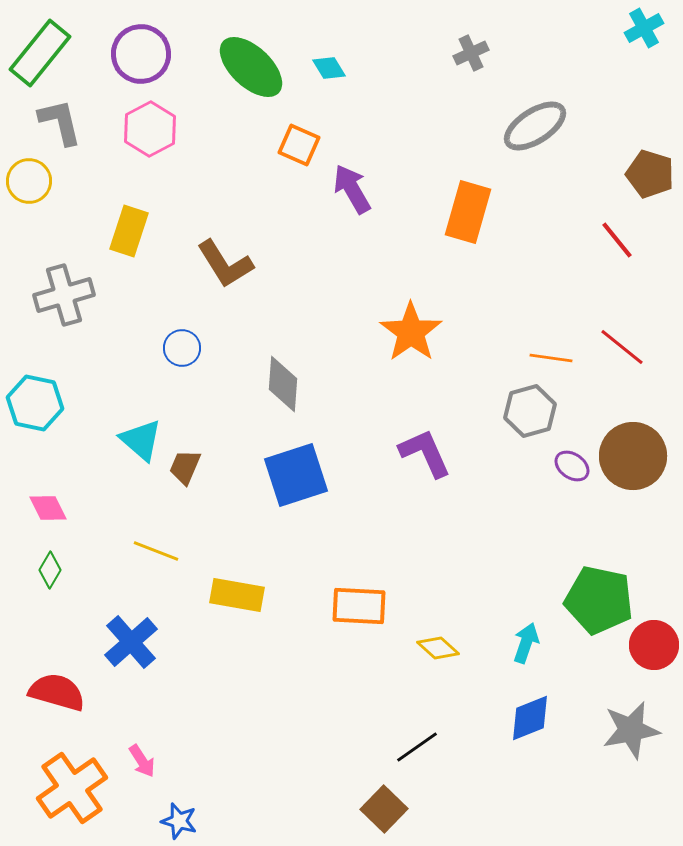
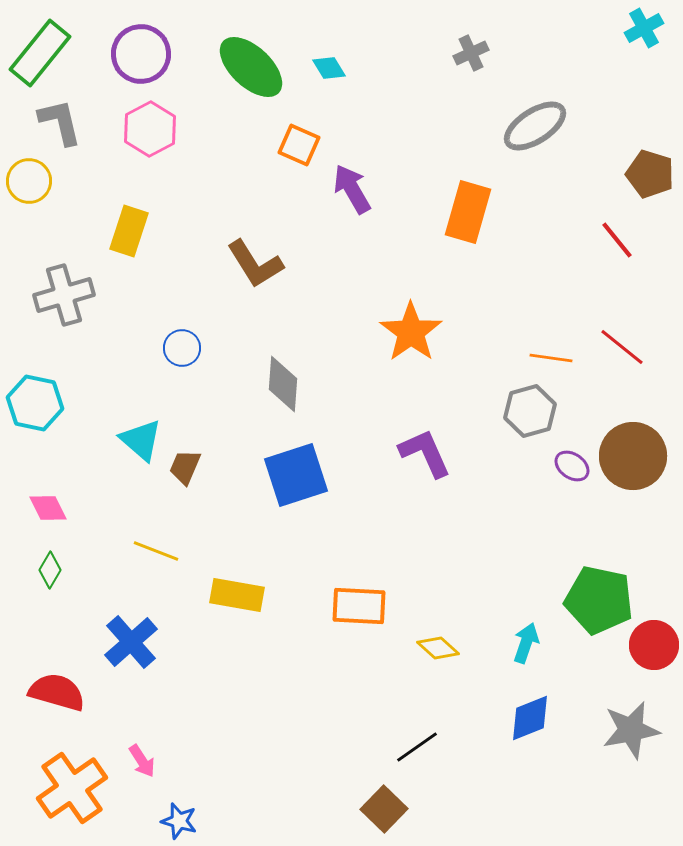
brown L-shape at (225, 264): moved 30 px right
